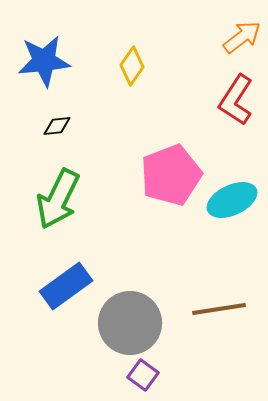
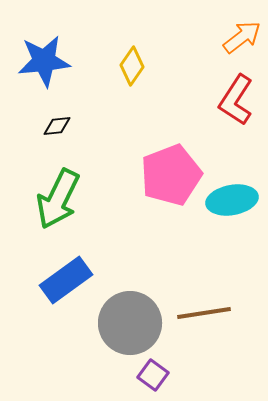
cyan ellipse: rotated 15 degrees clockwise
blue rectangle: moved 6 px up
brown line: moved 15 px left, 4 px down
purple square: moved 10 px right
